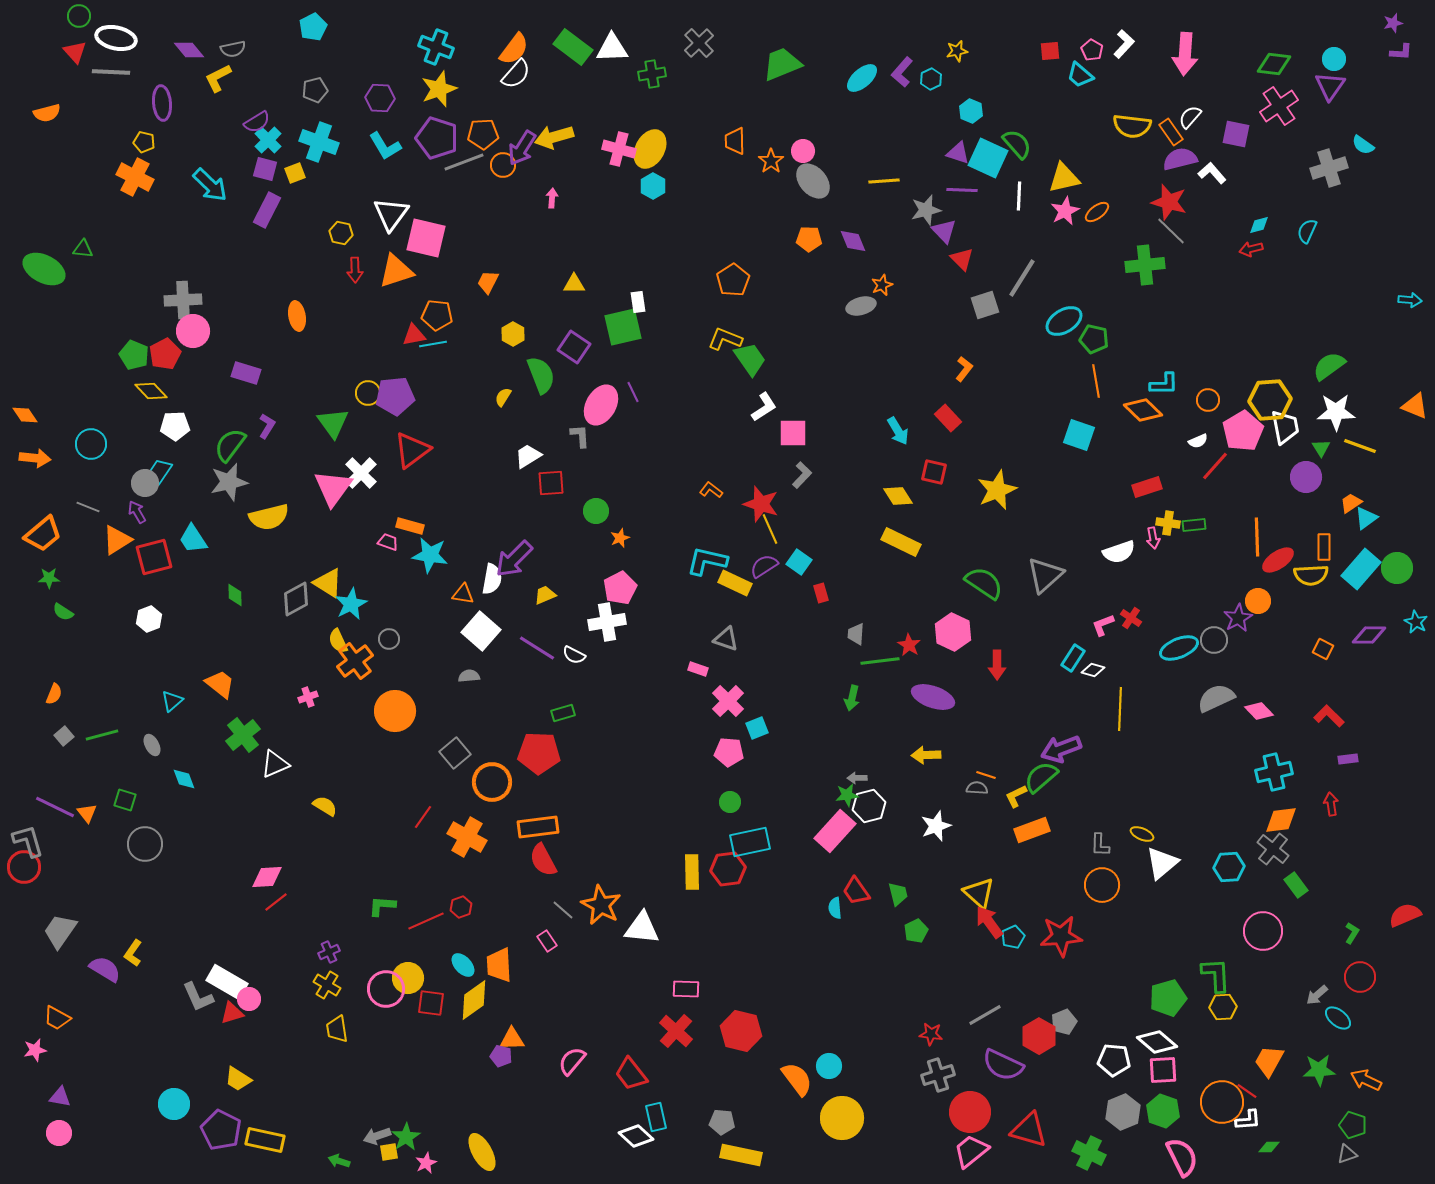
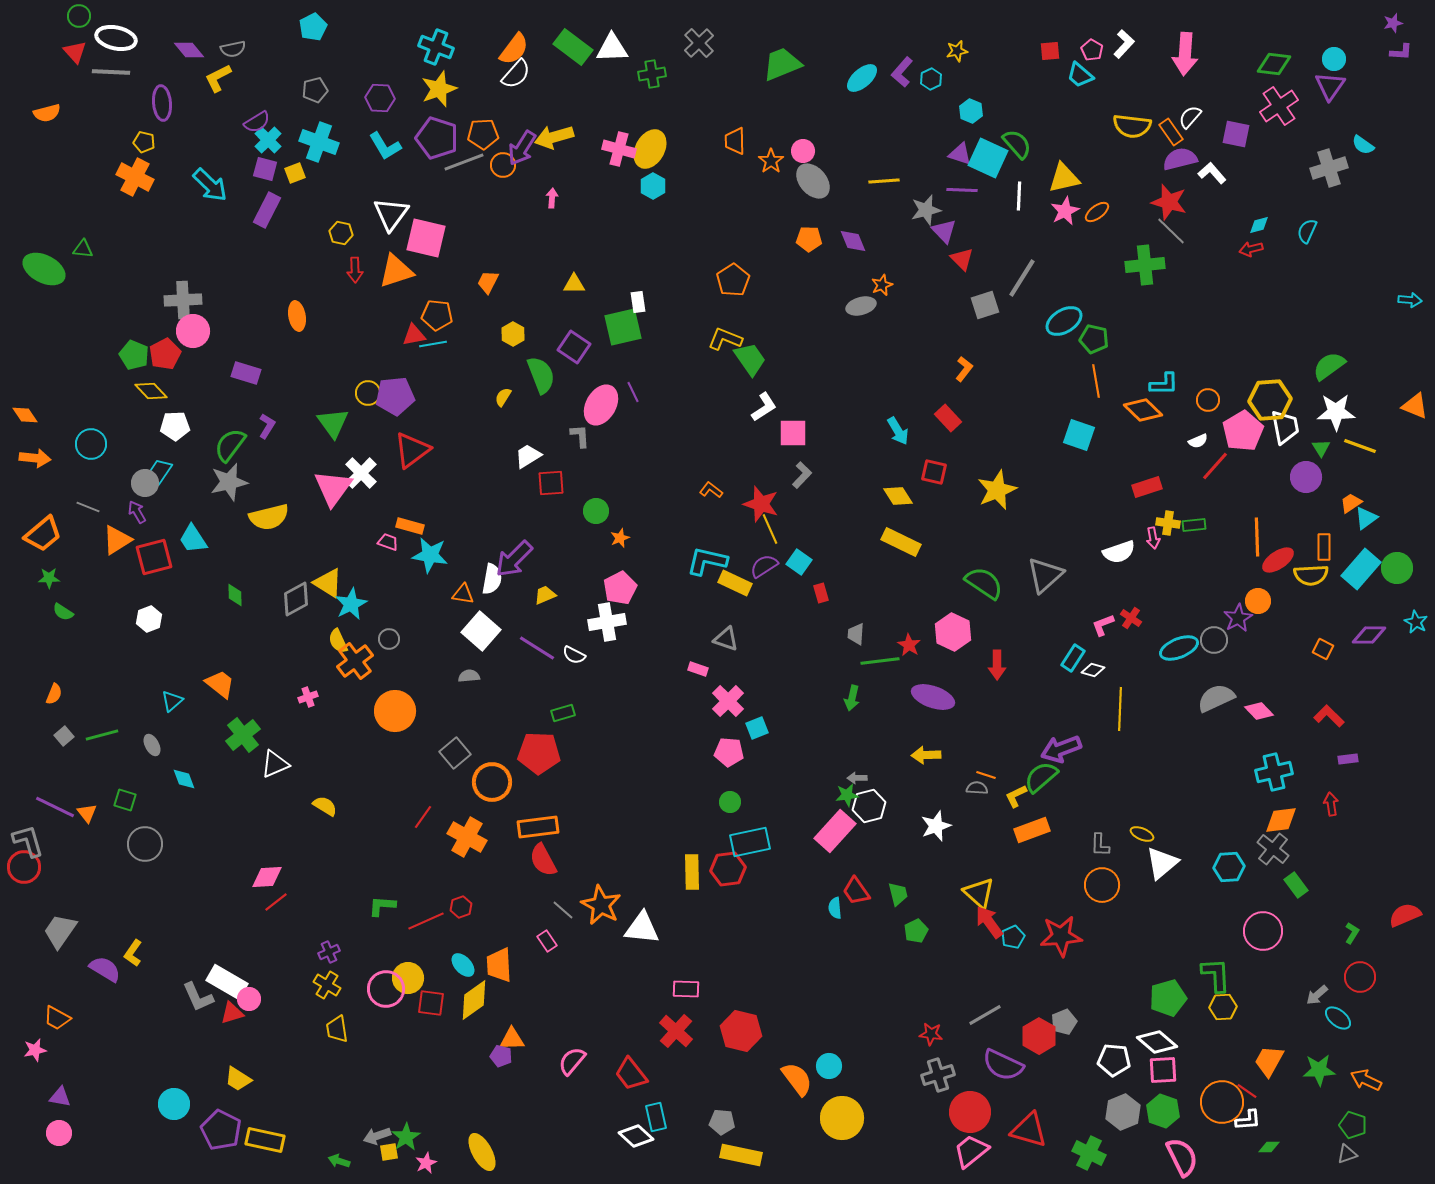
purple triangle at (958, 153): moved 2 px right, 1 px down
